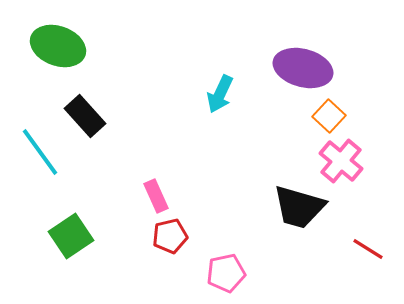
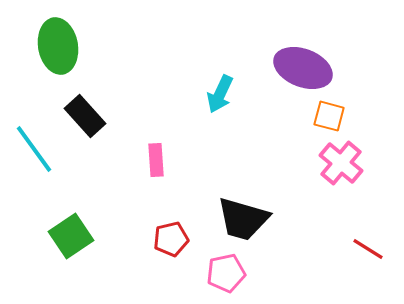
green ellipse: rotated 60 degrees clockwise
purple ellipse: rotated 6 degrees clockwise
orange square: rotated 28 degrees counterclockwise
cyan line: moved 6 px left, 3 px up
pink cross: moved 2 px down
pink rectangle: moved 36 px up; rotated 20 degrees clockwise
black trapezoid: moved 56 px left, 12 px down
red pentagon: moved 1 px right, 3 px down
